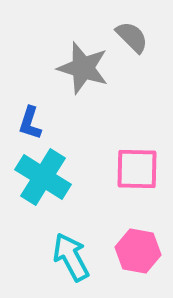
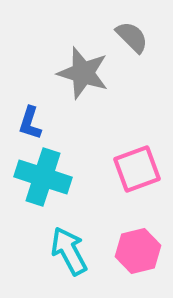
gray star: moved 5 px down
pink square: rotated 21 degrees counterclockwise
cyan cross: rotated 14 degrees counterclockwise
pink hexagon: rotated 24 degrees counterclockwise
cyan arrow: moved 2 px left, 6 px up
